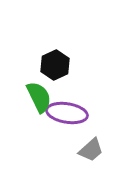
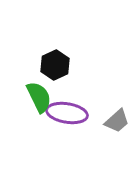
gray trapezoid: moved 26 px right, 29 px up
